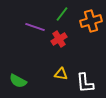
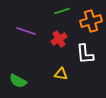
green line: moved 3 px up; rotated 35 degrees clockwise
purple line: moved 9 px left, 4 px down
white L-shape: moved 29 px up
